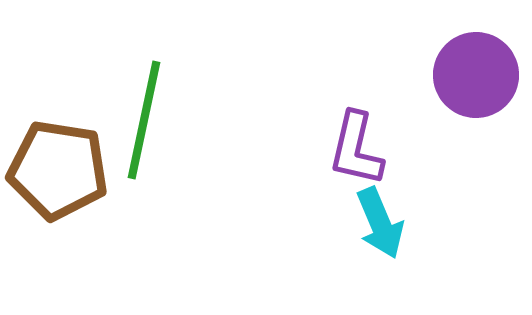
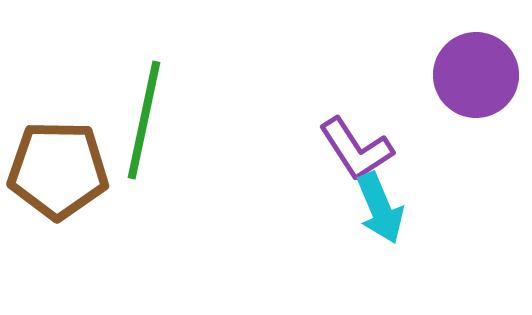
purple L-shape: rotated 46 degrees counterclockwise
brown pentagon: rotated 8 degrees counterclockwise
cyan arrow: moved 15 px up
